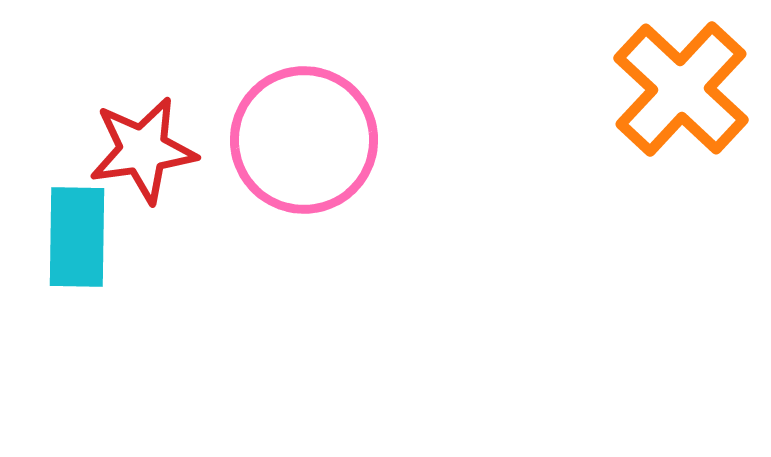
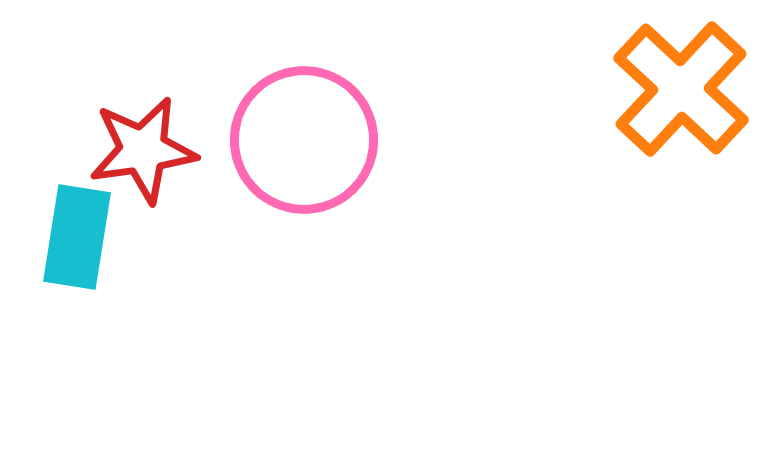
cyan rectangle: rotated 8 degrees clockwise
